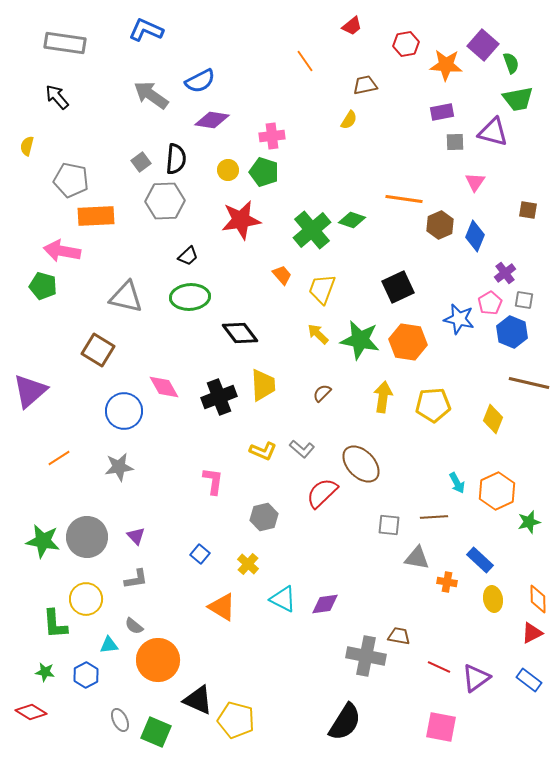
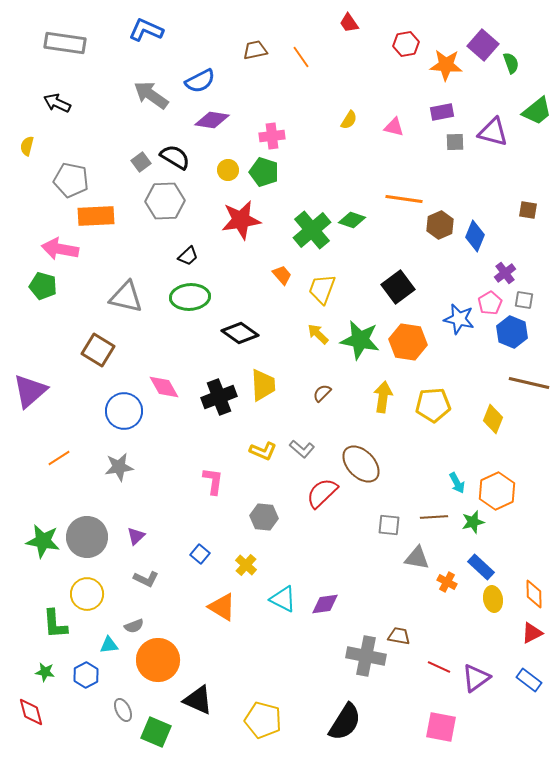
red trapezoid at (352, 26): moved 3 px left, 3 px up; rotated 95 degrees clockwise
orange line at (305, 61): moved 4 px left, 4 px up
brown trapezoid at (365, 85): moved 110 px left, 35 px up
black arrow at (57, 97): moved 6 px down; rotated 24 degrees counterclockwise
green trapezoid at (518, 99): moved 19 px right, 12 px down; rotated 28 degrees counterclockwise
black semicircle at (176, 159): moved 1 px left, 2 px up; rotated 64 degrees counterclockwise
pink triangle at (475, 182): moved 81 px left, 55 px up; rotated 50 degrees counterclockwise
pink arrow at (62, 251): moved 2 px left, 2 px up
black square at (398, 287): rotated 12 degrees counterclockwise
black diamond at (240, 333): rotated 18 degrees counterclockwise
gray hexagon at (264, 517): rotated 20 degrees clockwise
green star at (529, 522): moved 56 px left
purple triangle at (136, 536): rotated 30 degrees clockwise
blue rectangle at (480, 560): moved 1 px right, 7 px down
yellow cross at (248, 564): moved 2 px left, 1 px down
gray L-shape at (136, 579): moved 10 px right; rotated 35 degrees clockwise
orange cross at (447, 582): rotated 18 degrees clockwise
yellow circle at (86, 599): moved 1 px right, 5 px up
orange diamond at (538, 599): moved 4 px left, 5 px up
gray semicircle at (134, 626): rotated 60 degrees counterclockwise
red diamond at (31, 712): rotated 44 degrees clockwise
gray ellipse at (120, 720): moved 3 px right, 10 px up
yellow pentagon at (236, 720): moved 27 px right
